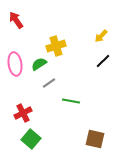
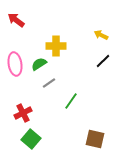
red arrow: rotated 18 degrees counterclockwise
yellow arrow: moved 1 px up; rotated 72 degrees clockwise
yellow cross: rotated 18 degrees clockwise
green line: rotated 66 degrees counterclockwise
